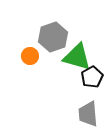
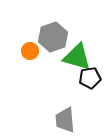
orange circle: moved 5 px up
black pentagon: moved 2 px left, 1 px down; rotated 20 degrees clockwise
gray trapezoid: moved 23 px left, 6 px down
